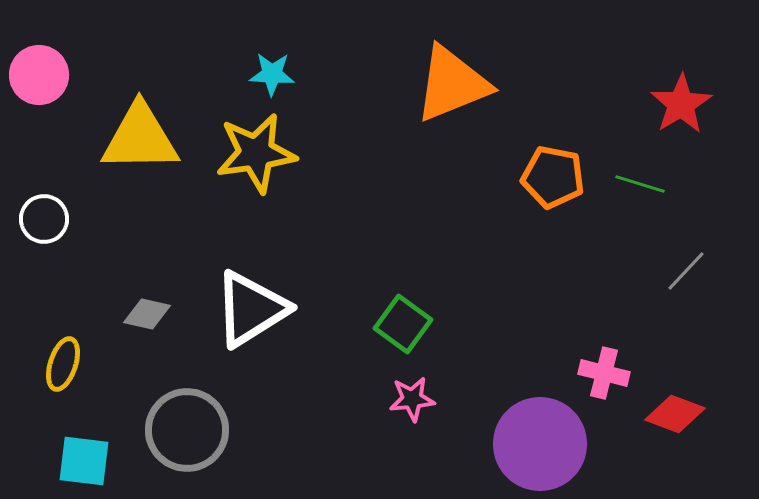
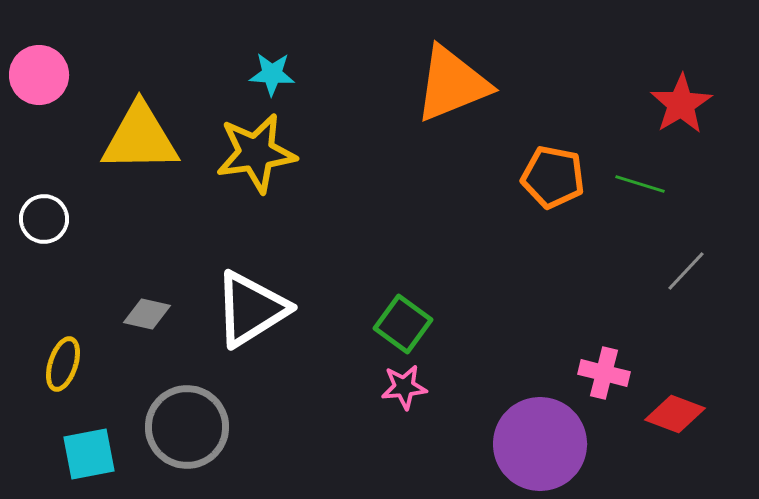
pink star: moved 8 px left, 12 px up
gray circle: moved 3 px up
cyan square: moved 5 px right, 7 px up; rotated 18 degrees counterclockwise
